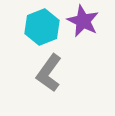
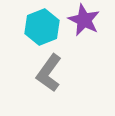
purple star: moved 1 px right, 1 px up
